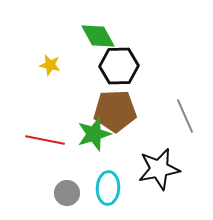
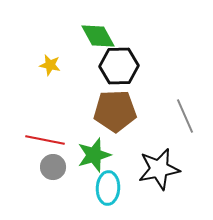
green star: moved 21 px down
gray circle: moved 14 px left, 26 px up
